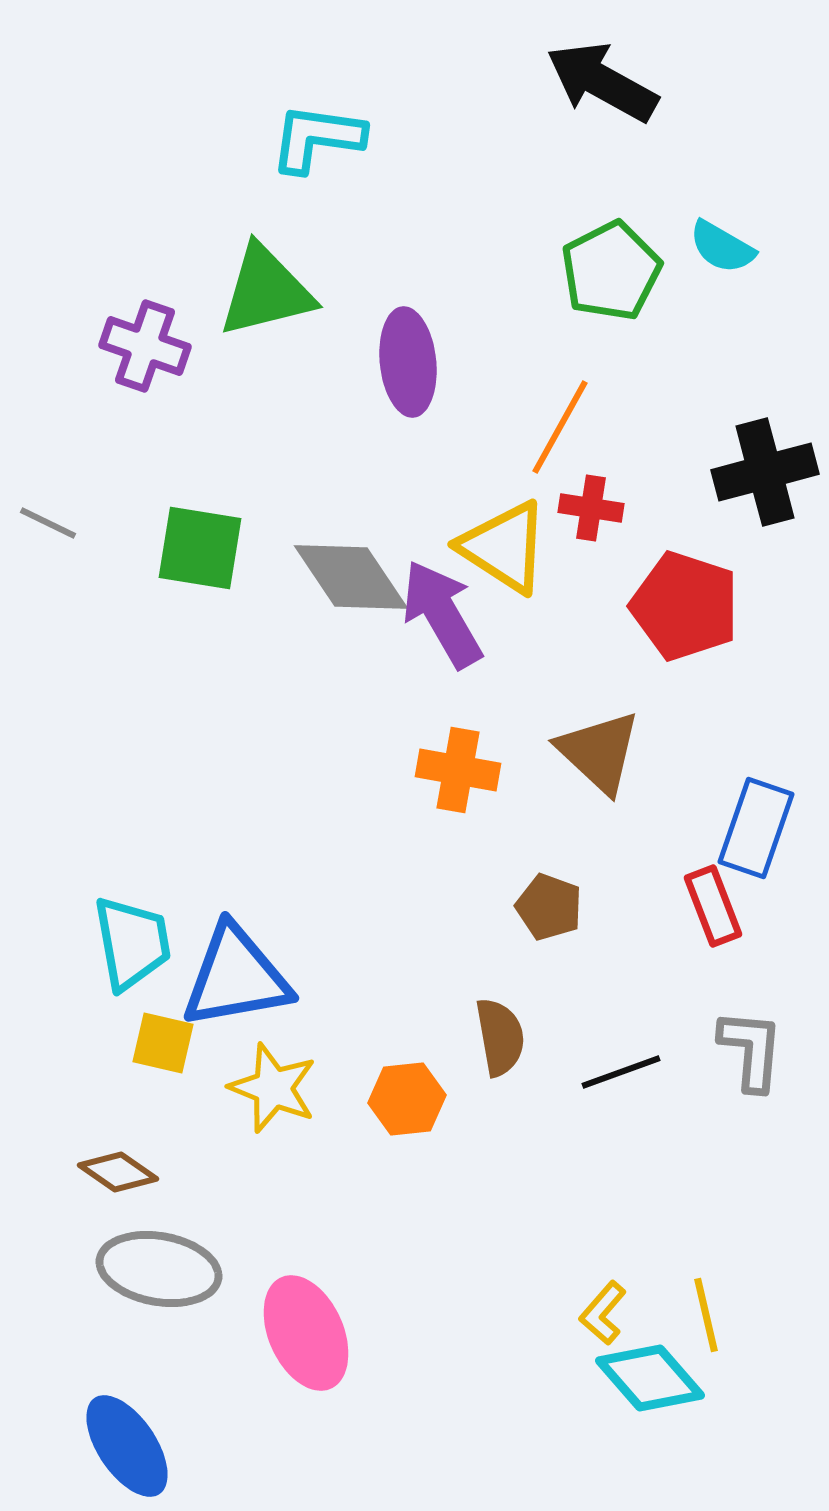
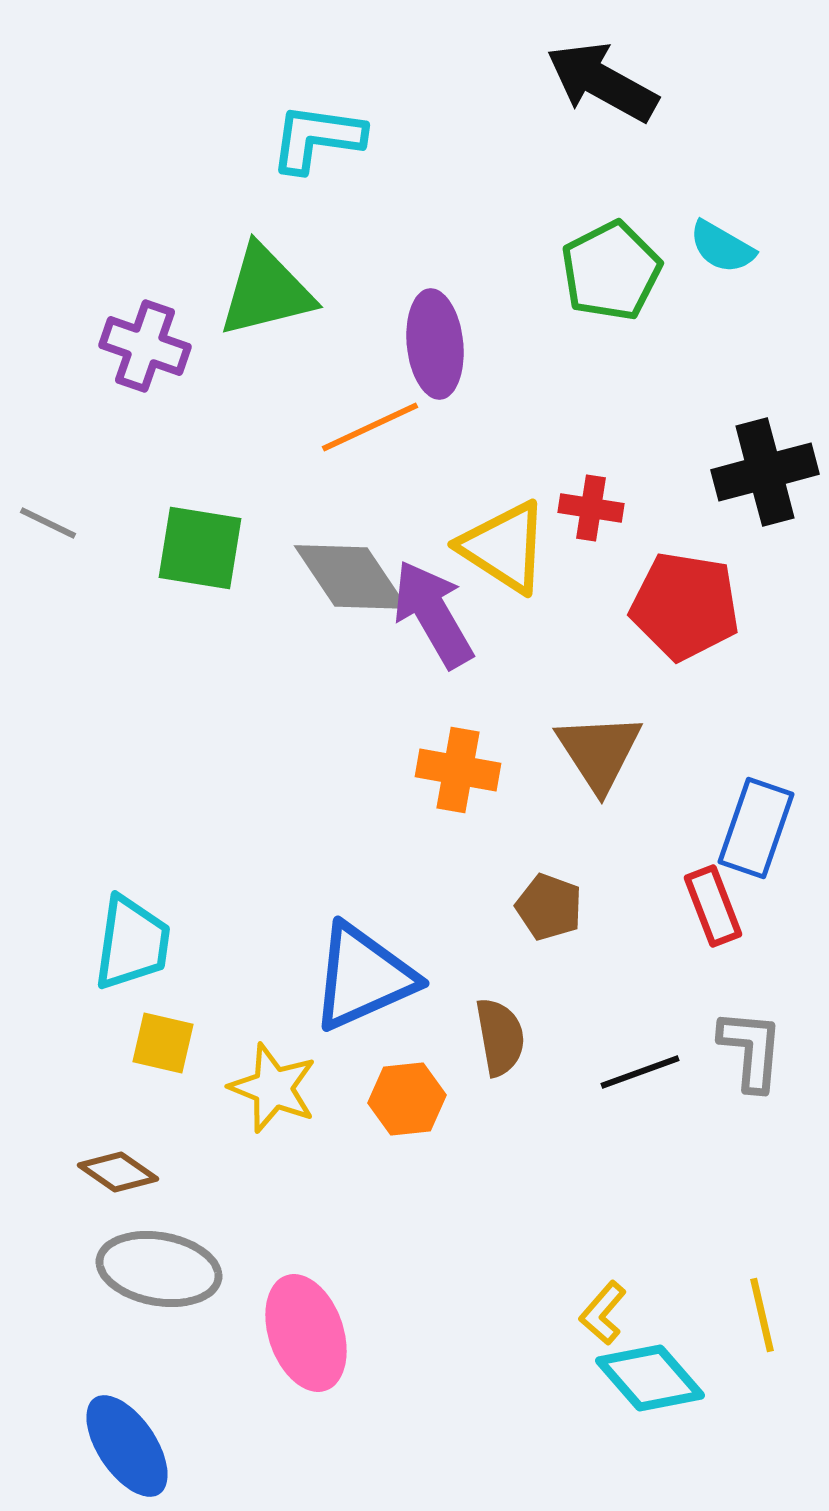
purple ellipse: moved 27 px right, 18 px up
orange line: moved 190 px left; rotated 36 degrees clockwise
red pentagon: rotated 9 degrees counterclockwise
purple arrow: moved 9 px left
brown triangle: rotated 14 degrees clockwise
cyan trapezoid: rotated 18 degrees clockwise
blue triangle: moved 127 px right; rotated 14 degrees counterclockwise
black line: moved 19 px right
yellow line: moved 56 px right
pink ellipse: rotated 5 degrees clockwise
